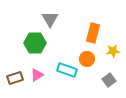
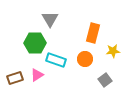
orange circle: moved 2 px left
cyan rectangle: moved 11 px left, 10 px up
gray square: moved 4 px left
